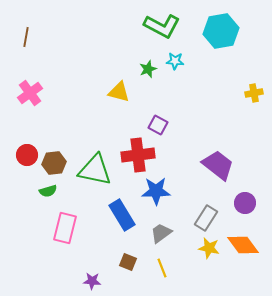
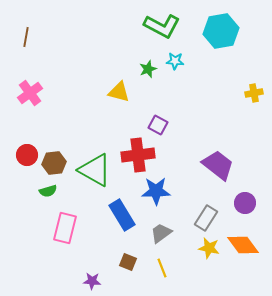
green triangle: rotated 18 degrees clockwise
